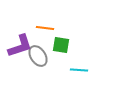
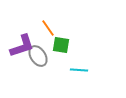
orange line: moved 3 px right; rotated 48 degrees clockwise
purple L-shape: moved 2 px right
